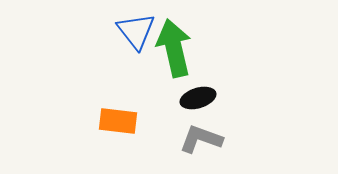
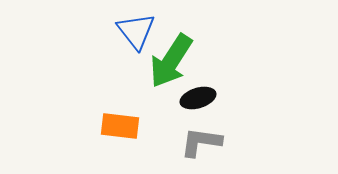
green arrow: moved 3 px left, 13 px down; rotated 134 degrees counterclockwise
orange rectangle: moved 2 px right, 5 px down
gray L-shape: moved 3 px down; rotated 12 degrees counterclockwise
